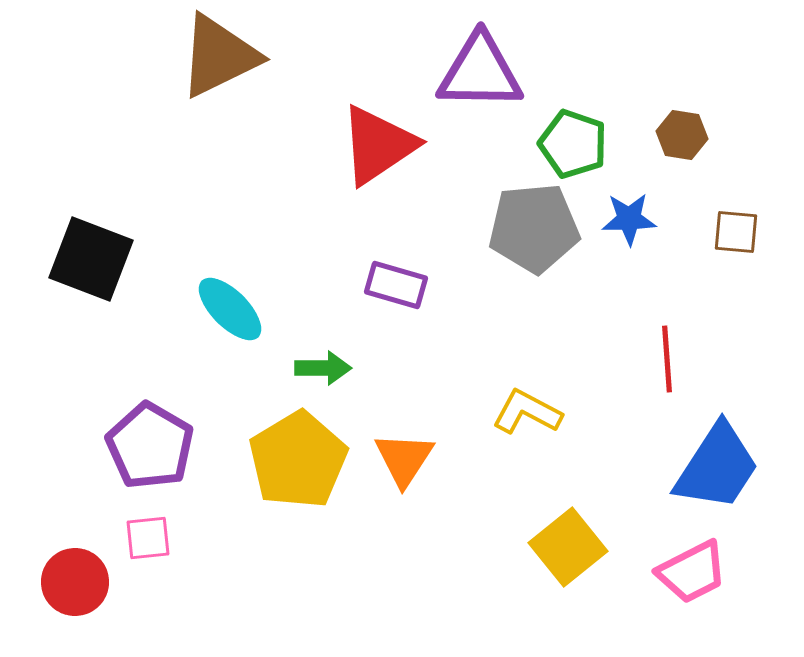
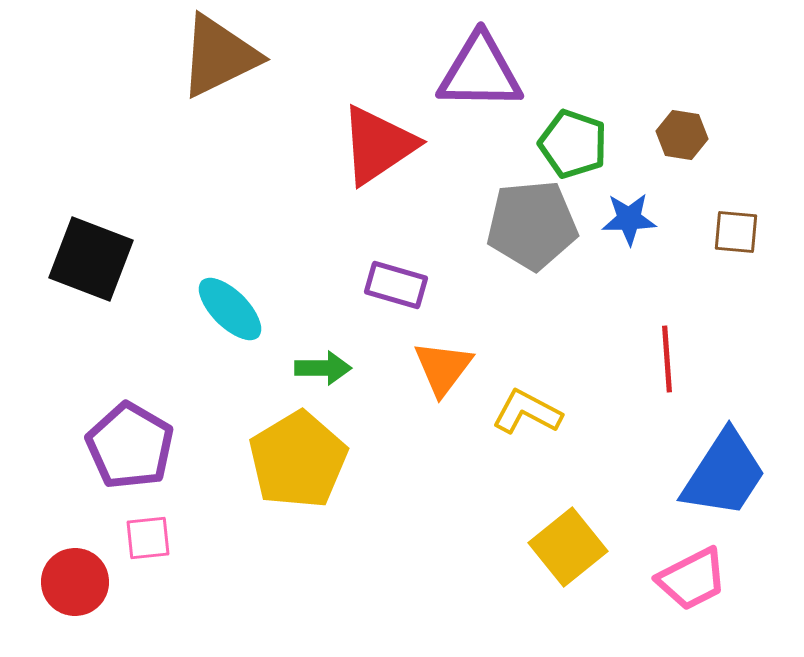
gray pentagon: moved 2 px left, 3 px up
purple pentagon: moved 20 px left
orange triangle: moved 39 px right, 91 px up; rotated 4 degrees clockwise
blue trapezoid: moved 7 px right, 7 px down
pink trapezoid: moved 7 px down
